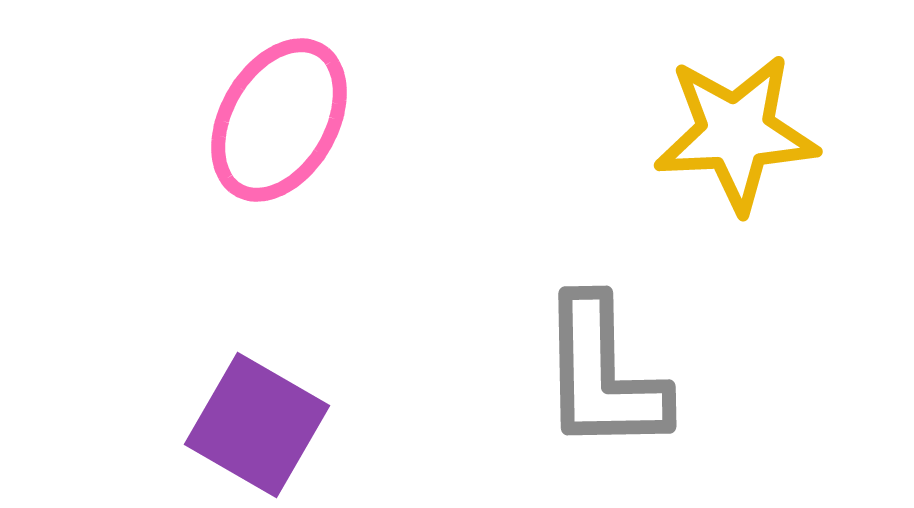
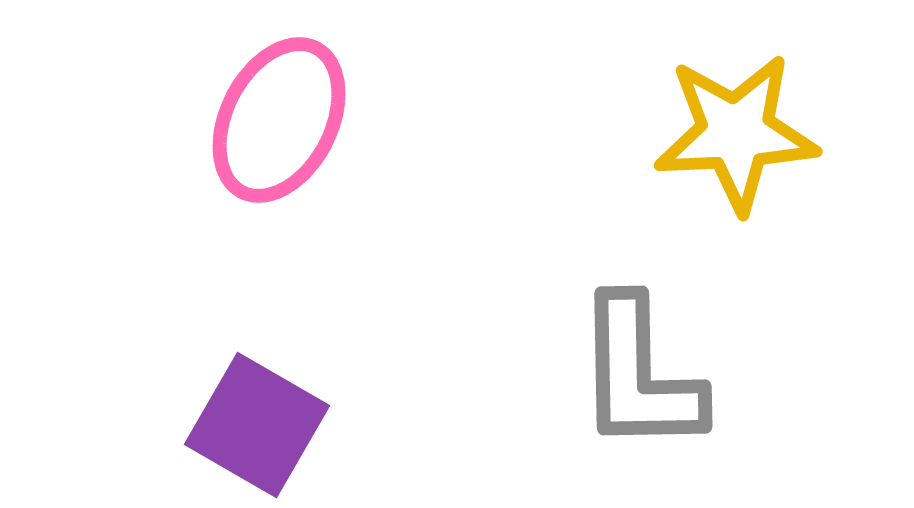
pink ellipse: rotated 3 degrees counterclockwise
gray L-shape: moved 36 px right
